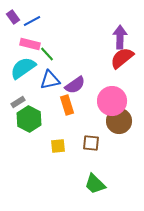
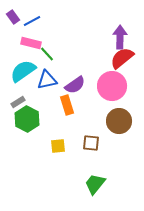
pink rectangle: moved 1 px right, 1 px up
cyan semicircle: moved 3 px down
blue triangle: moved 3 px left
pink circle: moved 15 px up
green hexagon: moved 2 px left
green trapezoid: rotated 85 degrees clockwise
